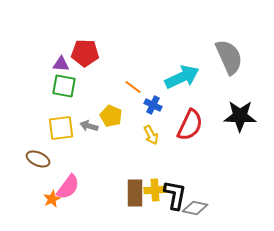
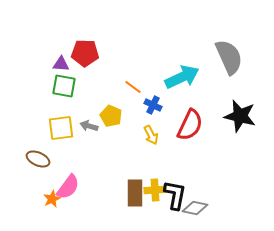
black star: rotated 12 degrees clockwise
